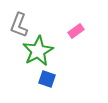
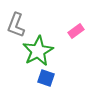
gray L-shape: moved 3 px left
blue square: moved 1 px left, 1 px up
